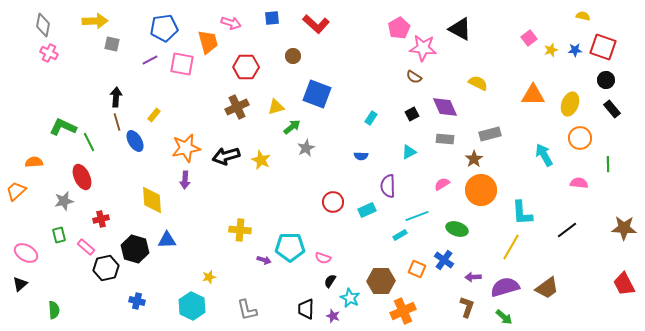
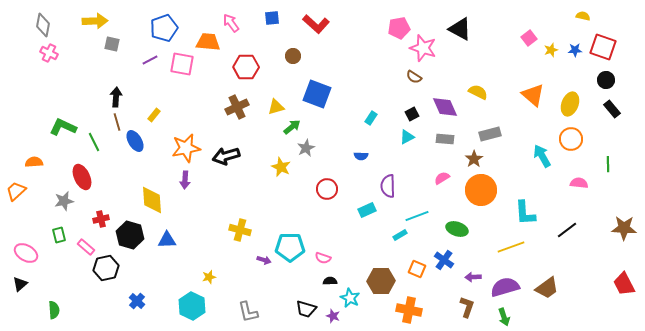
pink arrow at (231, 23): rotated 144 degrees counterclockwise
blue pentagon at (164, 28): rotated 12 degrees counterclockwise
pink pentagon at (399, 28): rotated 20 degrees clockwise
orange trapezoid at (208, 42): rotated 70 degrees counterclockwise
pink star at (423, 48): rotated 12 degrees clockwise
yellow semicircle at (478, 83): moved 9 px down
orange triangle at (533, 95): rotated 40 degrees clockwise
orange circle at (580, 138): moved 9 px left, 1 px down
green line at (89, 142): moved 5 px right
cyan triangle at (409, 152): moved 2 px left, 15 px up
cyan arrow at (544, 155): moved 2 px left, 1 px down
yellow star at (261, 160): moved 20 px right, 7 px down
pink semicircle at (442, 184): moved 6 px up
red circle at (333, 202): moved 6 px left, 13 px up
cyan L-shape at (522, 213): moved 3 px right
yellow cross at (240, 230): rotated 10 degrees clockwise
yellow line at (511, 247): rotated 40 degrees clockwise
black hexagon at (135, 249): moved 5 px left, 14 px up
black semicircle at (330, 281): rotated 56 degrees clockwise
blue cross at (137, 301): rotated 28 degrees clockwise
black trapezoid at (306, 309): rotated 75 degrees counterclockwise
gray L-shape at (247, 310): moved 1 px right, 2 px down
orange cross at (403, 311): moved 6 px right, 1 px up; rotated 35 degrees clockwise
green arrow at (504, 317): rotated 30 degrees clockwise
